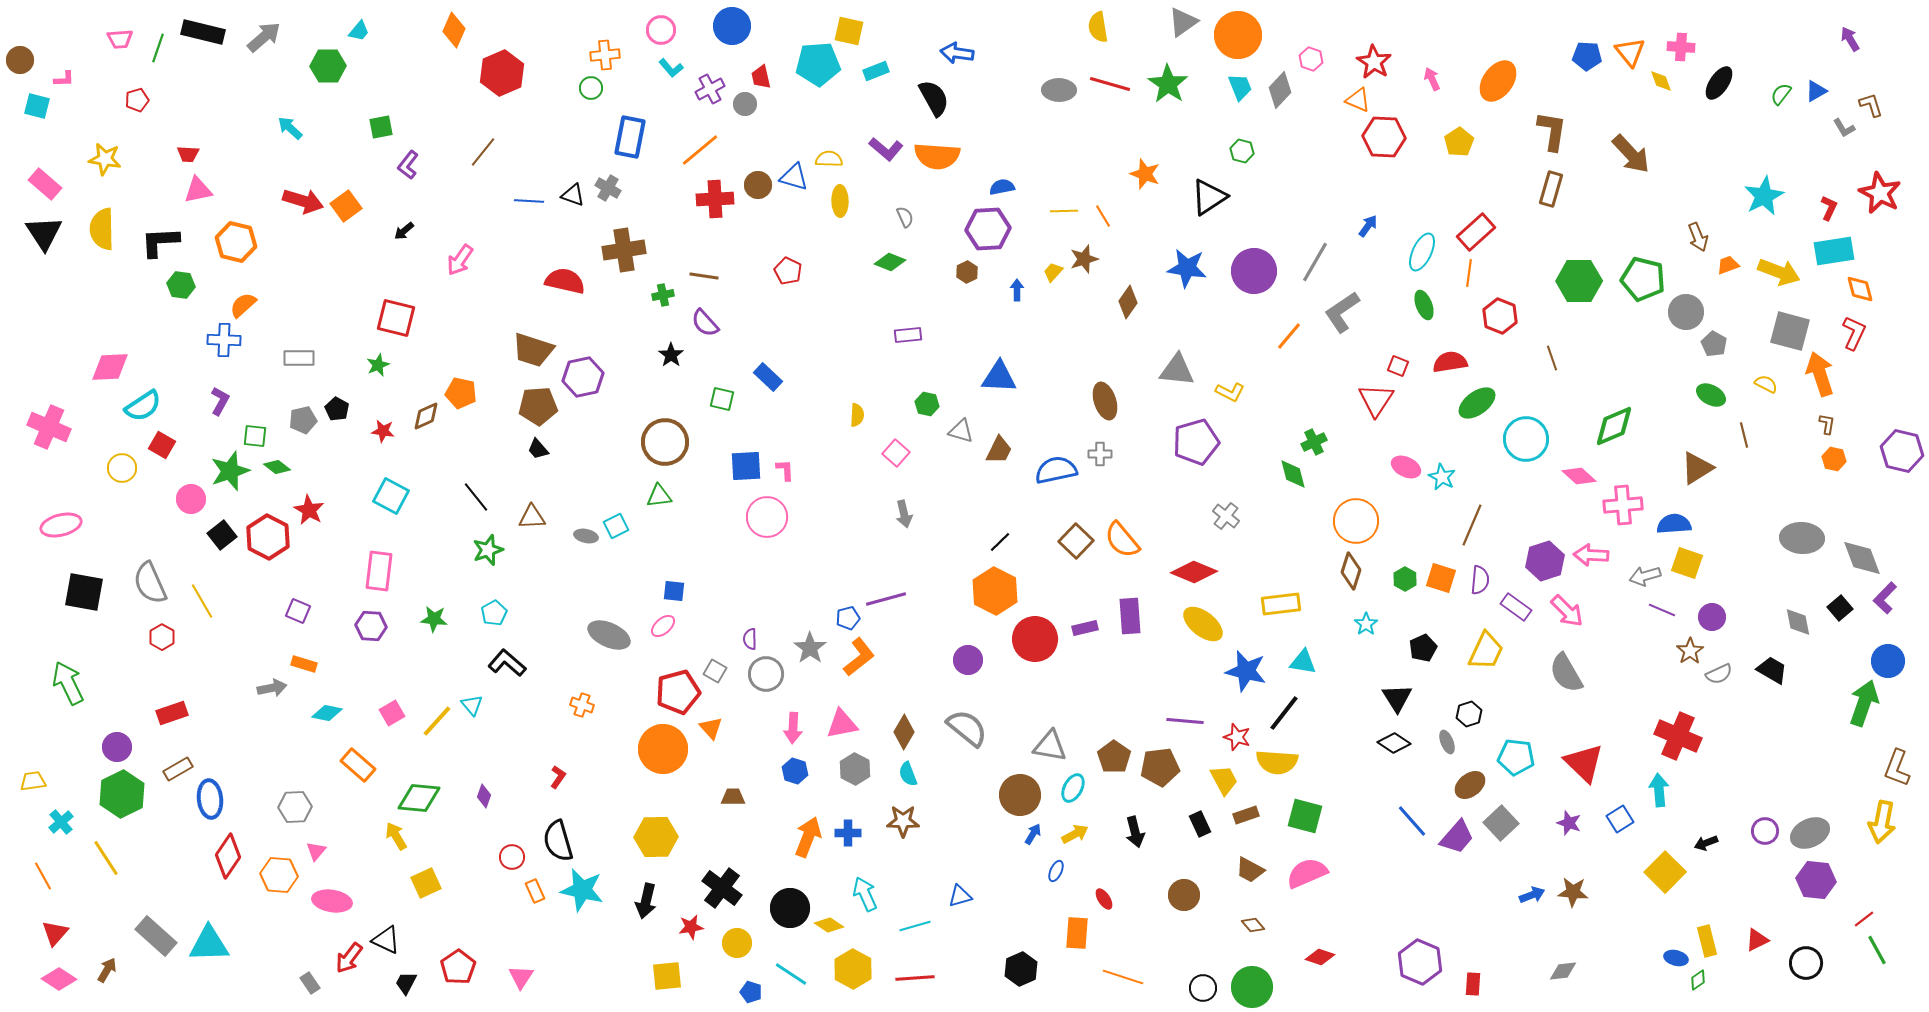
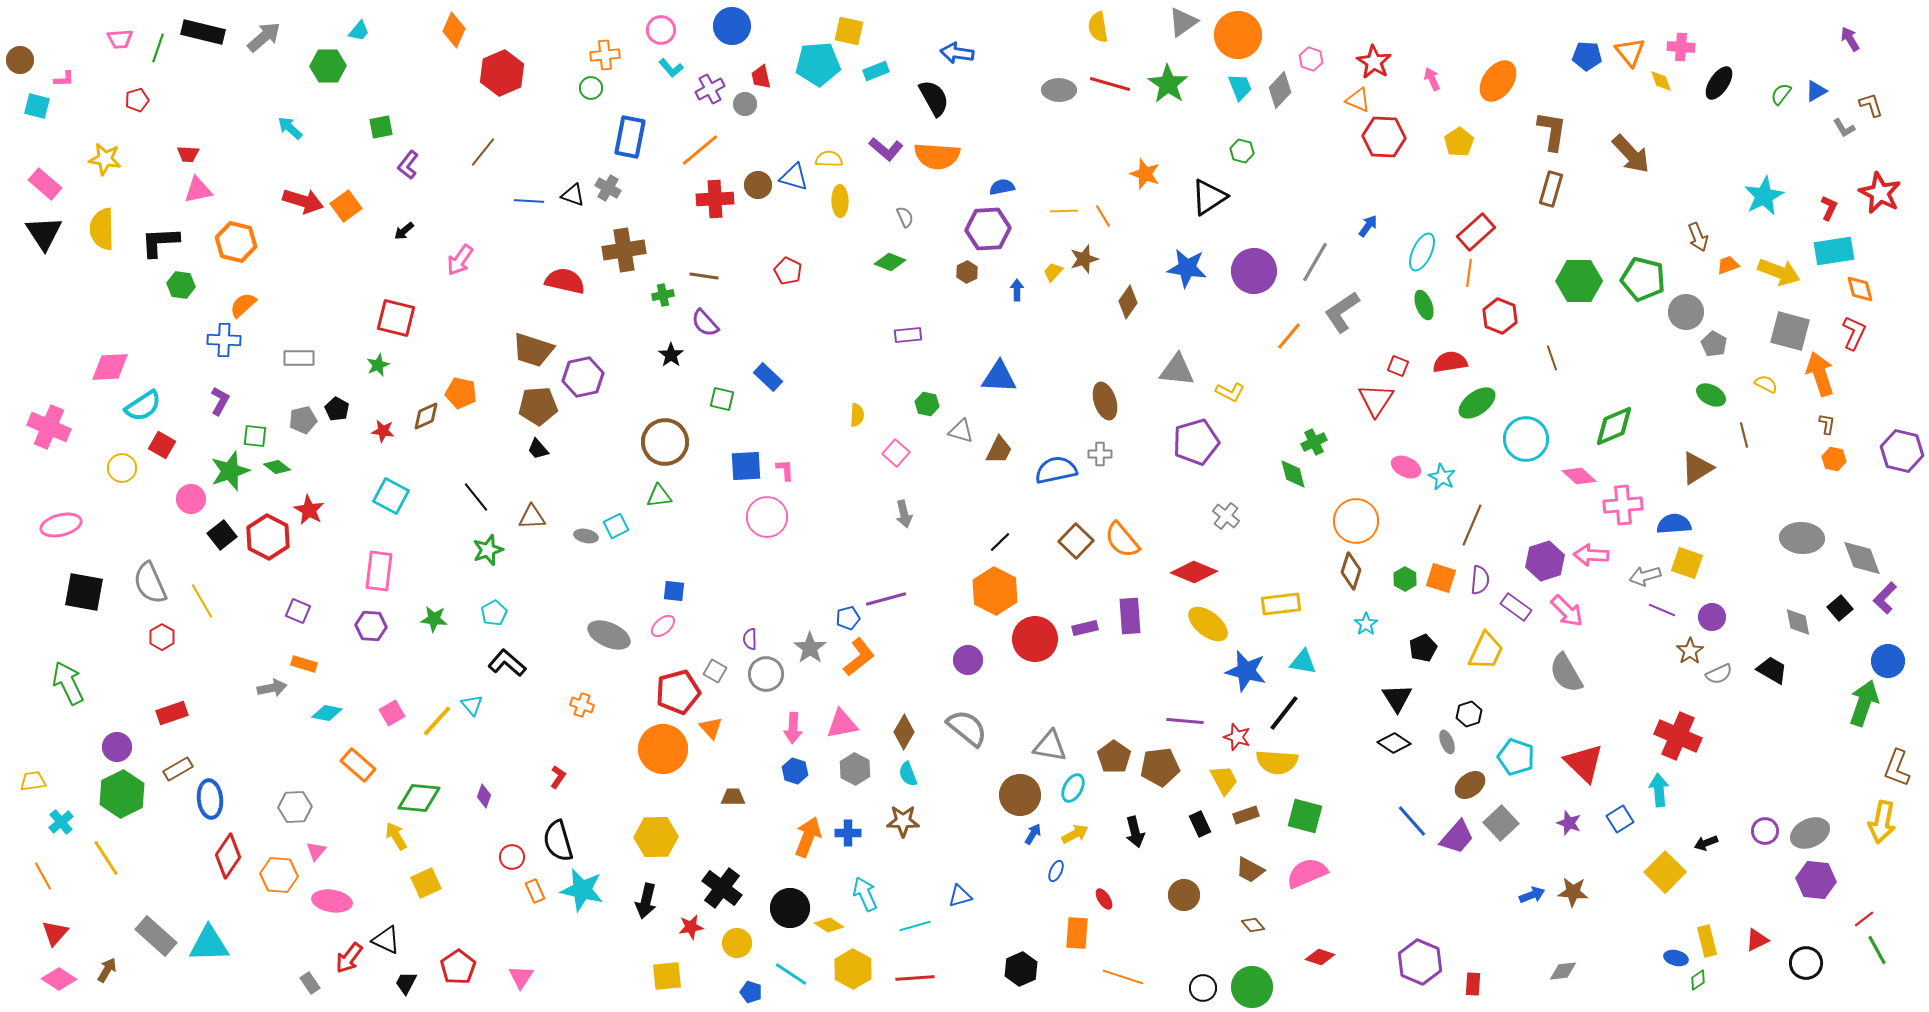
yellow ellipse at (1203, 624): moved 5 px right
cyan pentagon at (1516, 757): rotated 12 degrees clockwise
